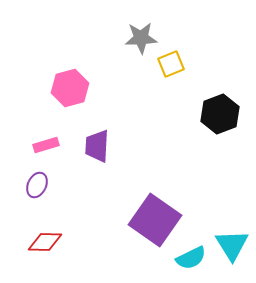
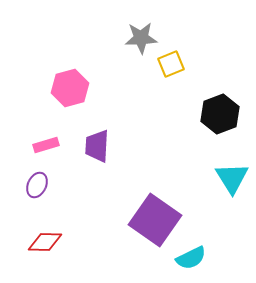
cyan triangle: moved 67 px up
